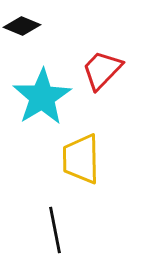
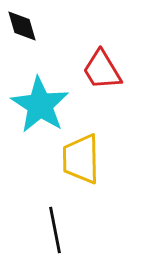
black diamond: rotated 51 degrees clockwise
red trapezoid: rotated 75 degrees counterclockwise
cyan star: moved 2 px left, 8 px down; rotated 8 degrees counterclockwise
